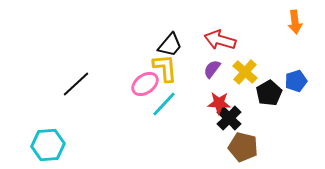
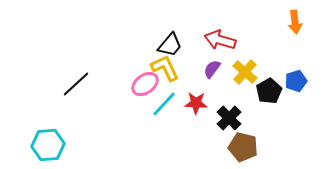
yellow L-shape: rotated 20 degrees counterclockwise
black pentagon: moved 2 px up
red star: moved 23 px left
